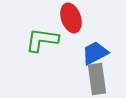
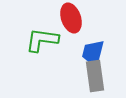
blue trapezoid: moved 2 px left; rotated 48 degrees counterclockwise
gray rectangle: moved 2 px left, 3 px up
